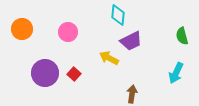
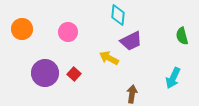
cyan arrow: moved 3 px left, 5 px down
